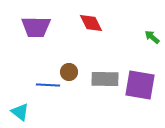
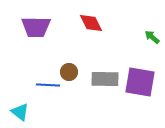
purple square: moved 3 px up
